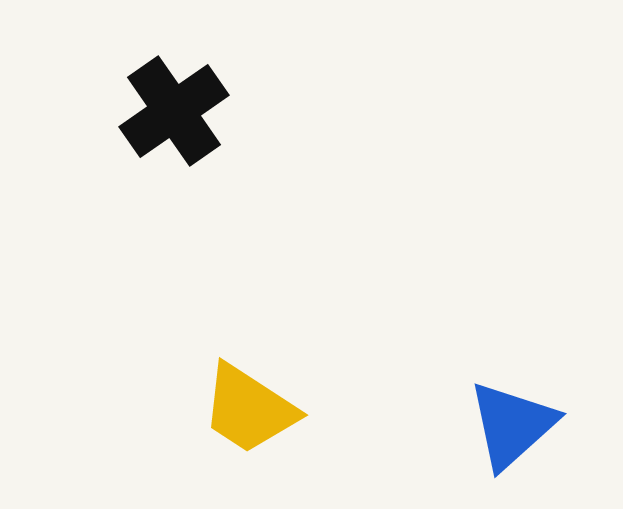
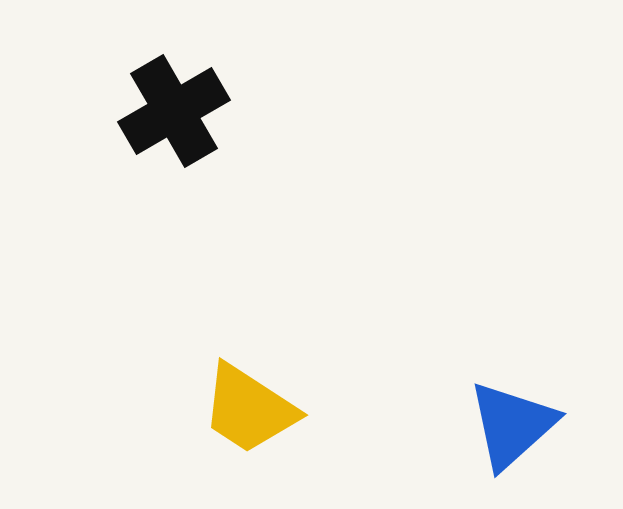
black cross: rotated 5 degrees clockwise
